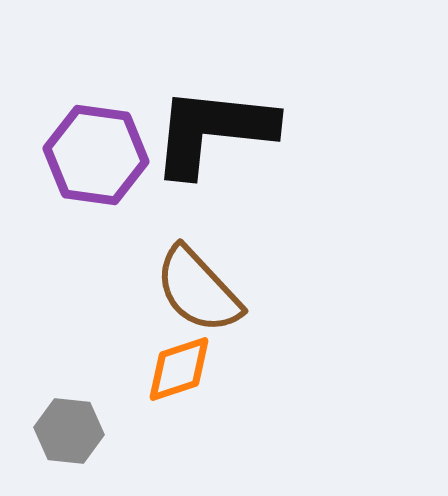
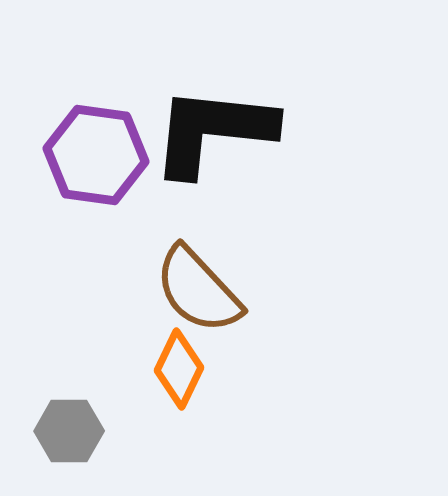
orange diamond: rotated 46 degrees counterclockwise
gray hexagon: rotated 6 degrees counterclockwise
